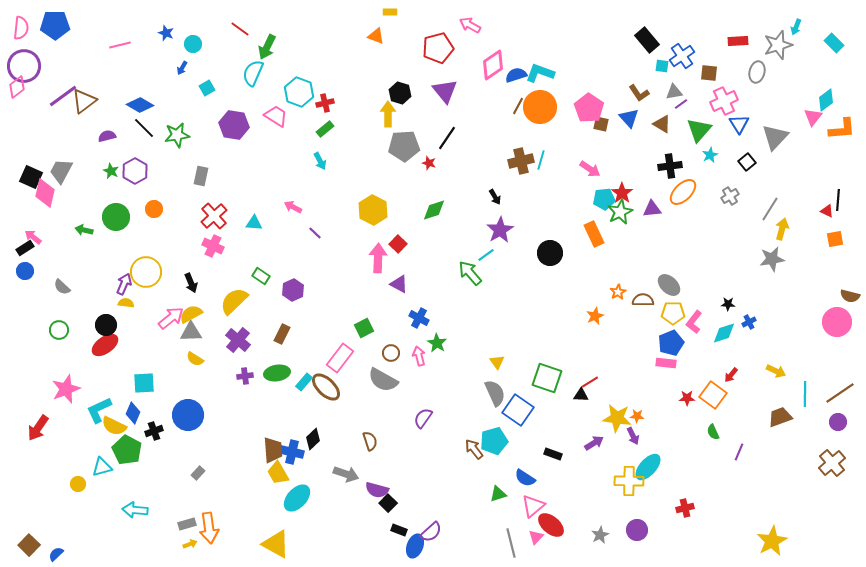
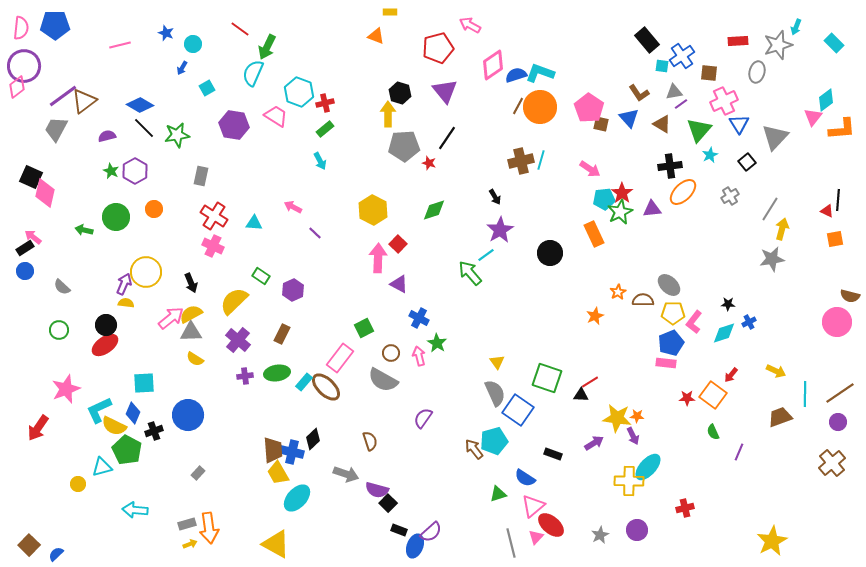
gray trapezoid at (61, 171): moved 5 px left, 42 px up
red cross at (214, 216): rotated 16 degrees counterclockwise
